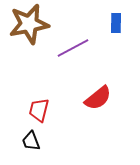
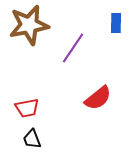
brown star: moved 1 px down
purple line: rotated 28 degrees counterclockwise
red trapezoid: moved 12 px left, 2 px up; rotated 115 degrees counterclockwise
black trapezoid: moved 1 px right, 2 px up
